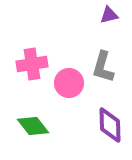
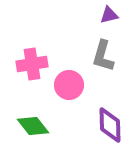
gray L-shape: moved 11 px up
pink circle: moved 2 px down
